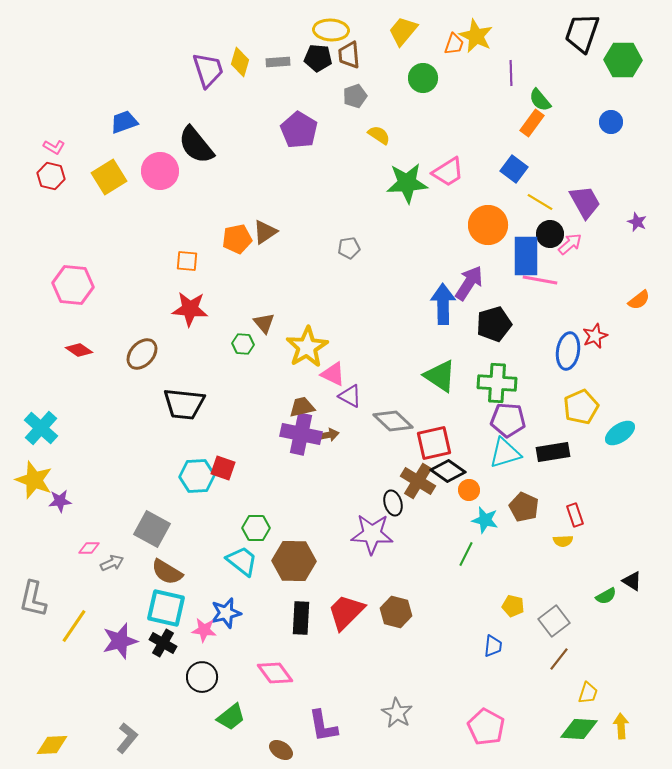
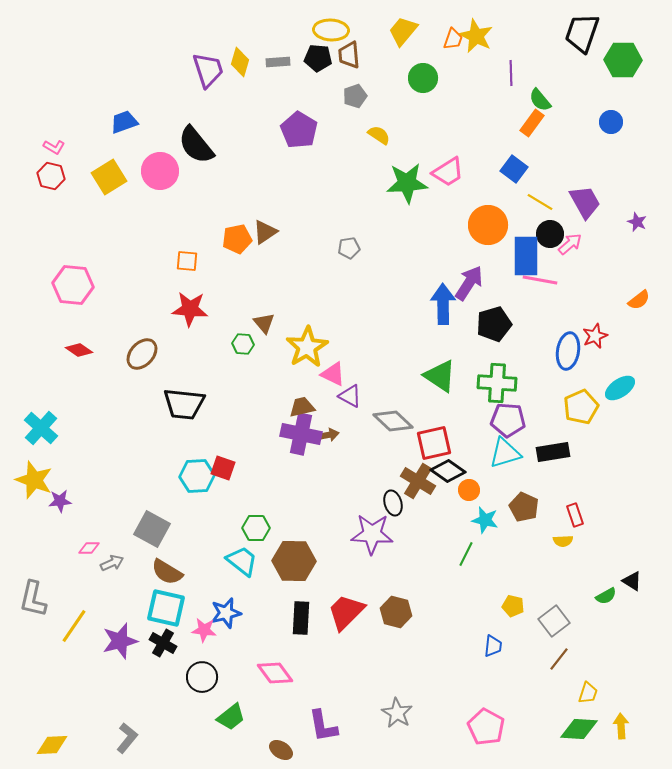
orange trapezoid at (454, 44): moved 1 px left, 5 px up
cyan ellipse at (620, 433): moved 45 px up
